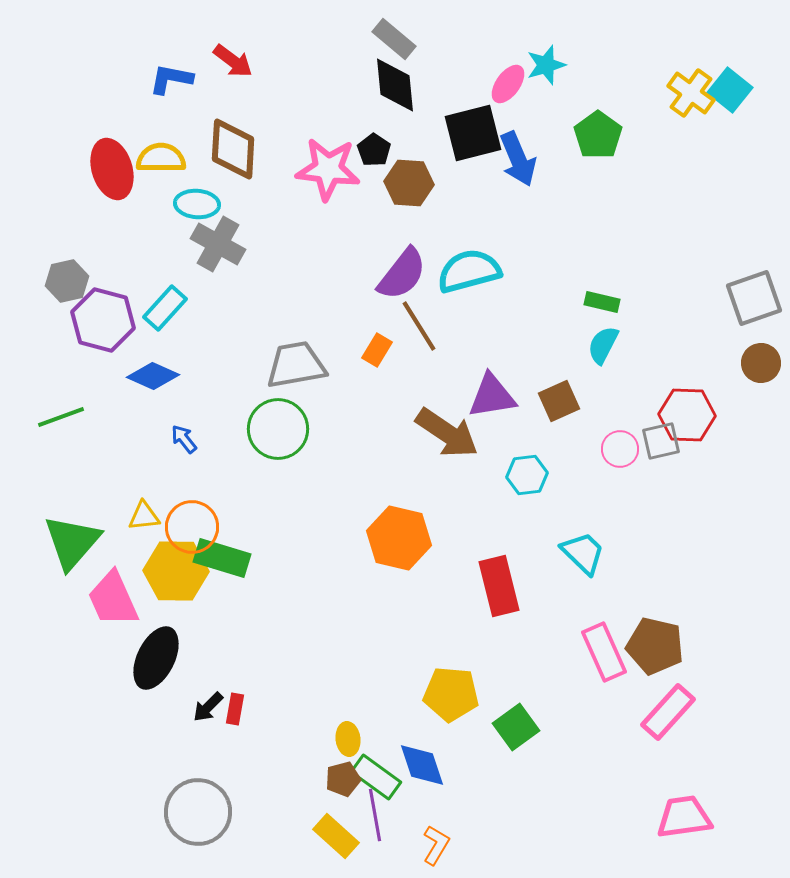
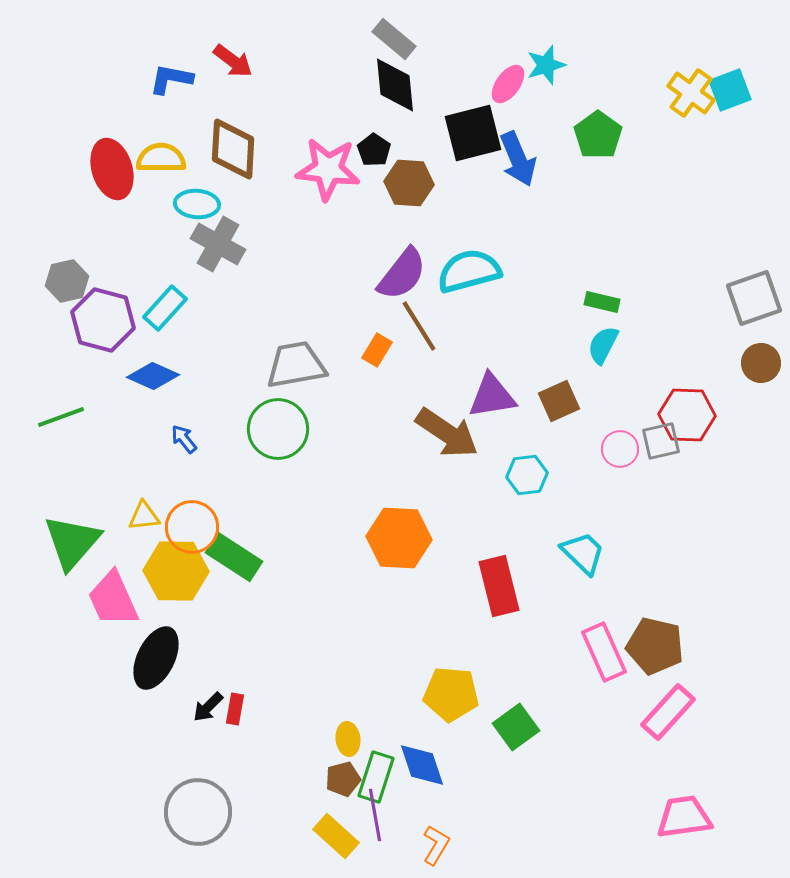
cyan square at (730, 90): rotated 30 degrees clockwise
orange hexagon at (399, 538): rotated 10 degrees counterclockwise
green rectangle at (222, 558): moved 12 px right, 1 px up; rotated 16 degrees clockwise
green rectangle at (376, 777): rotated 72 degrees clockwise
